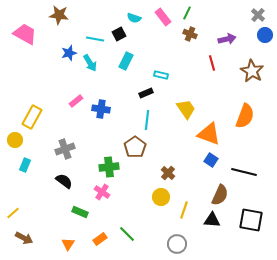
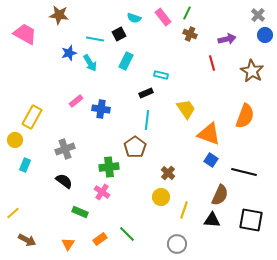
brown arrow at (24, 238): moved 3 px right, 2 px down
